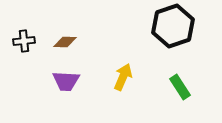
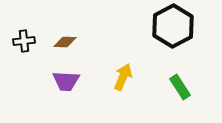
black hexagon: rotated 9 degrees counterclockwise
